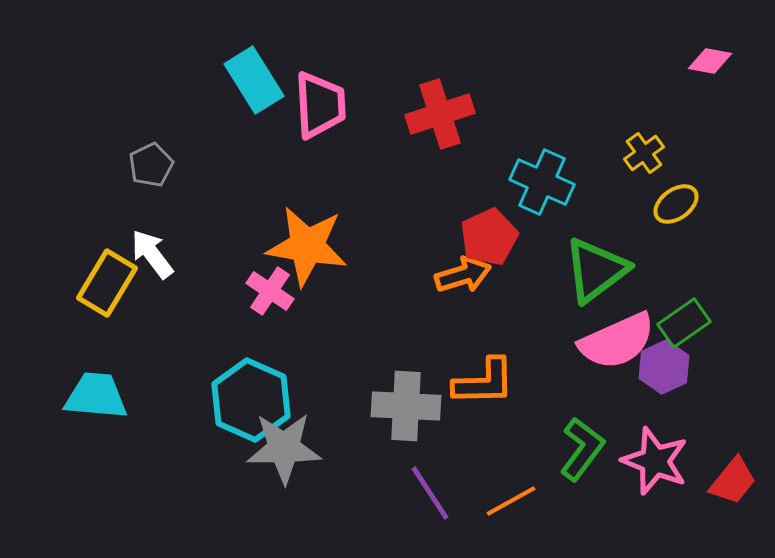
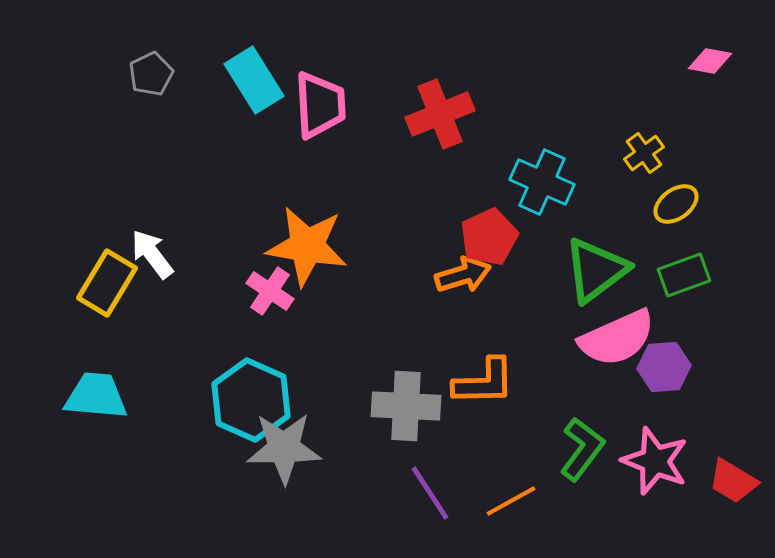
red cross: rotated 4 degrees counterclockwise
gray pentagon: moved 91 px up
green rectangle: moved 48 px up; rotated 15 degrees clockwise
pink semicircle: moved 3 px up
purple hexagon: rotated 21 degrees clockwise
red trapezoid: rotated 82 degrees clockwise
